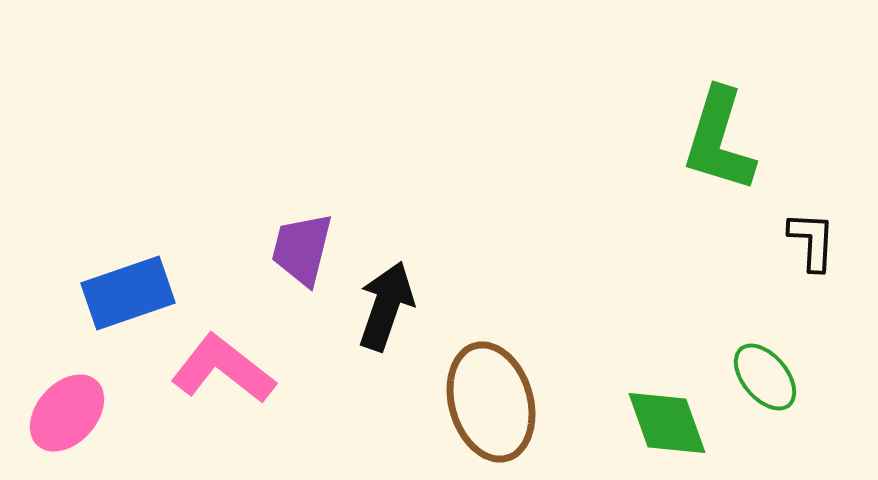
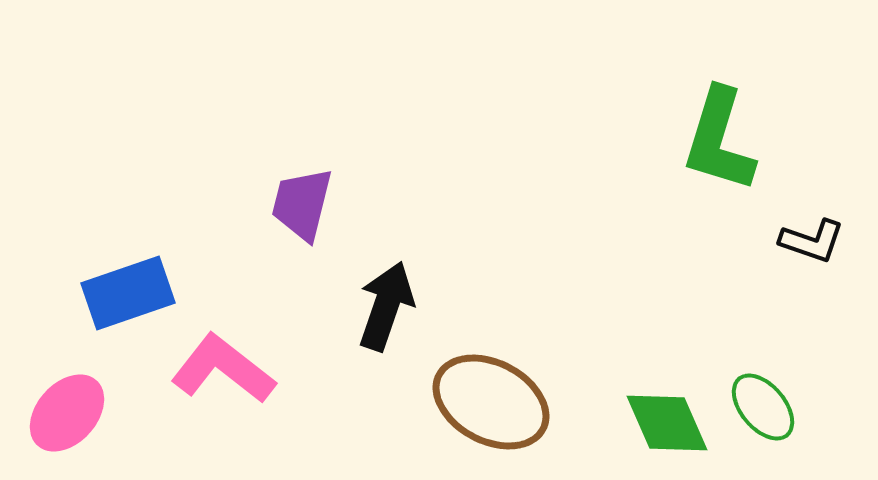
black L-shape: rotated 106 degrees clockwise
purple trapezoid: moved 45 px up
green ellipse: moved 2 px left, 30 px down
brown ellipse: rotated 46 degrees counterclockwise
green diamond: rotated 4 degrees counterclockwise
